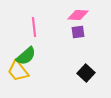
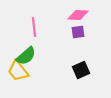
black square: moved 5 px left, 3 px up; rotated 24 degrees clockwise
